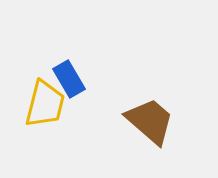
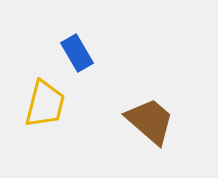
blue rectangle: moved 8 px right, 26 px up
